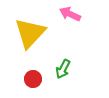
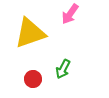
pink arrow: rotated 80 degrees counterclockwise
yellow triangle: rotated 28 degrees clockwise
